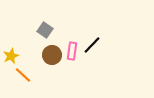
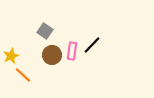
gray square: moved 1 px down
